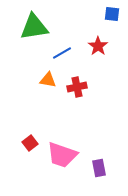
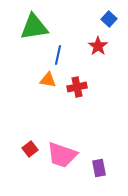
blue square: moved 3 px left, 5 px down; rotated 35 degrees clockwise
blue line: moved 4 px left, 2 px down; rotated 48 degrees counterclockwise
red square: moved 6 px down
